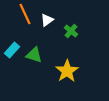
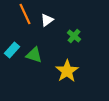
green cross: moved 3 px right, 5 px down
